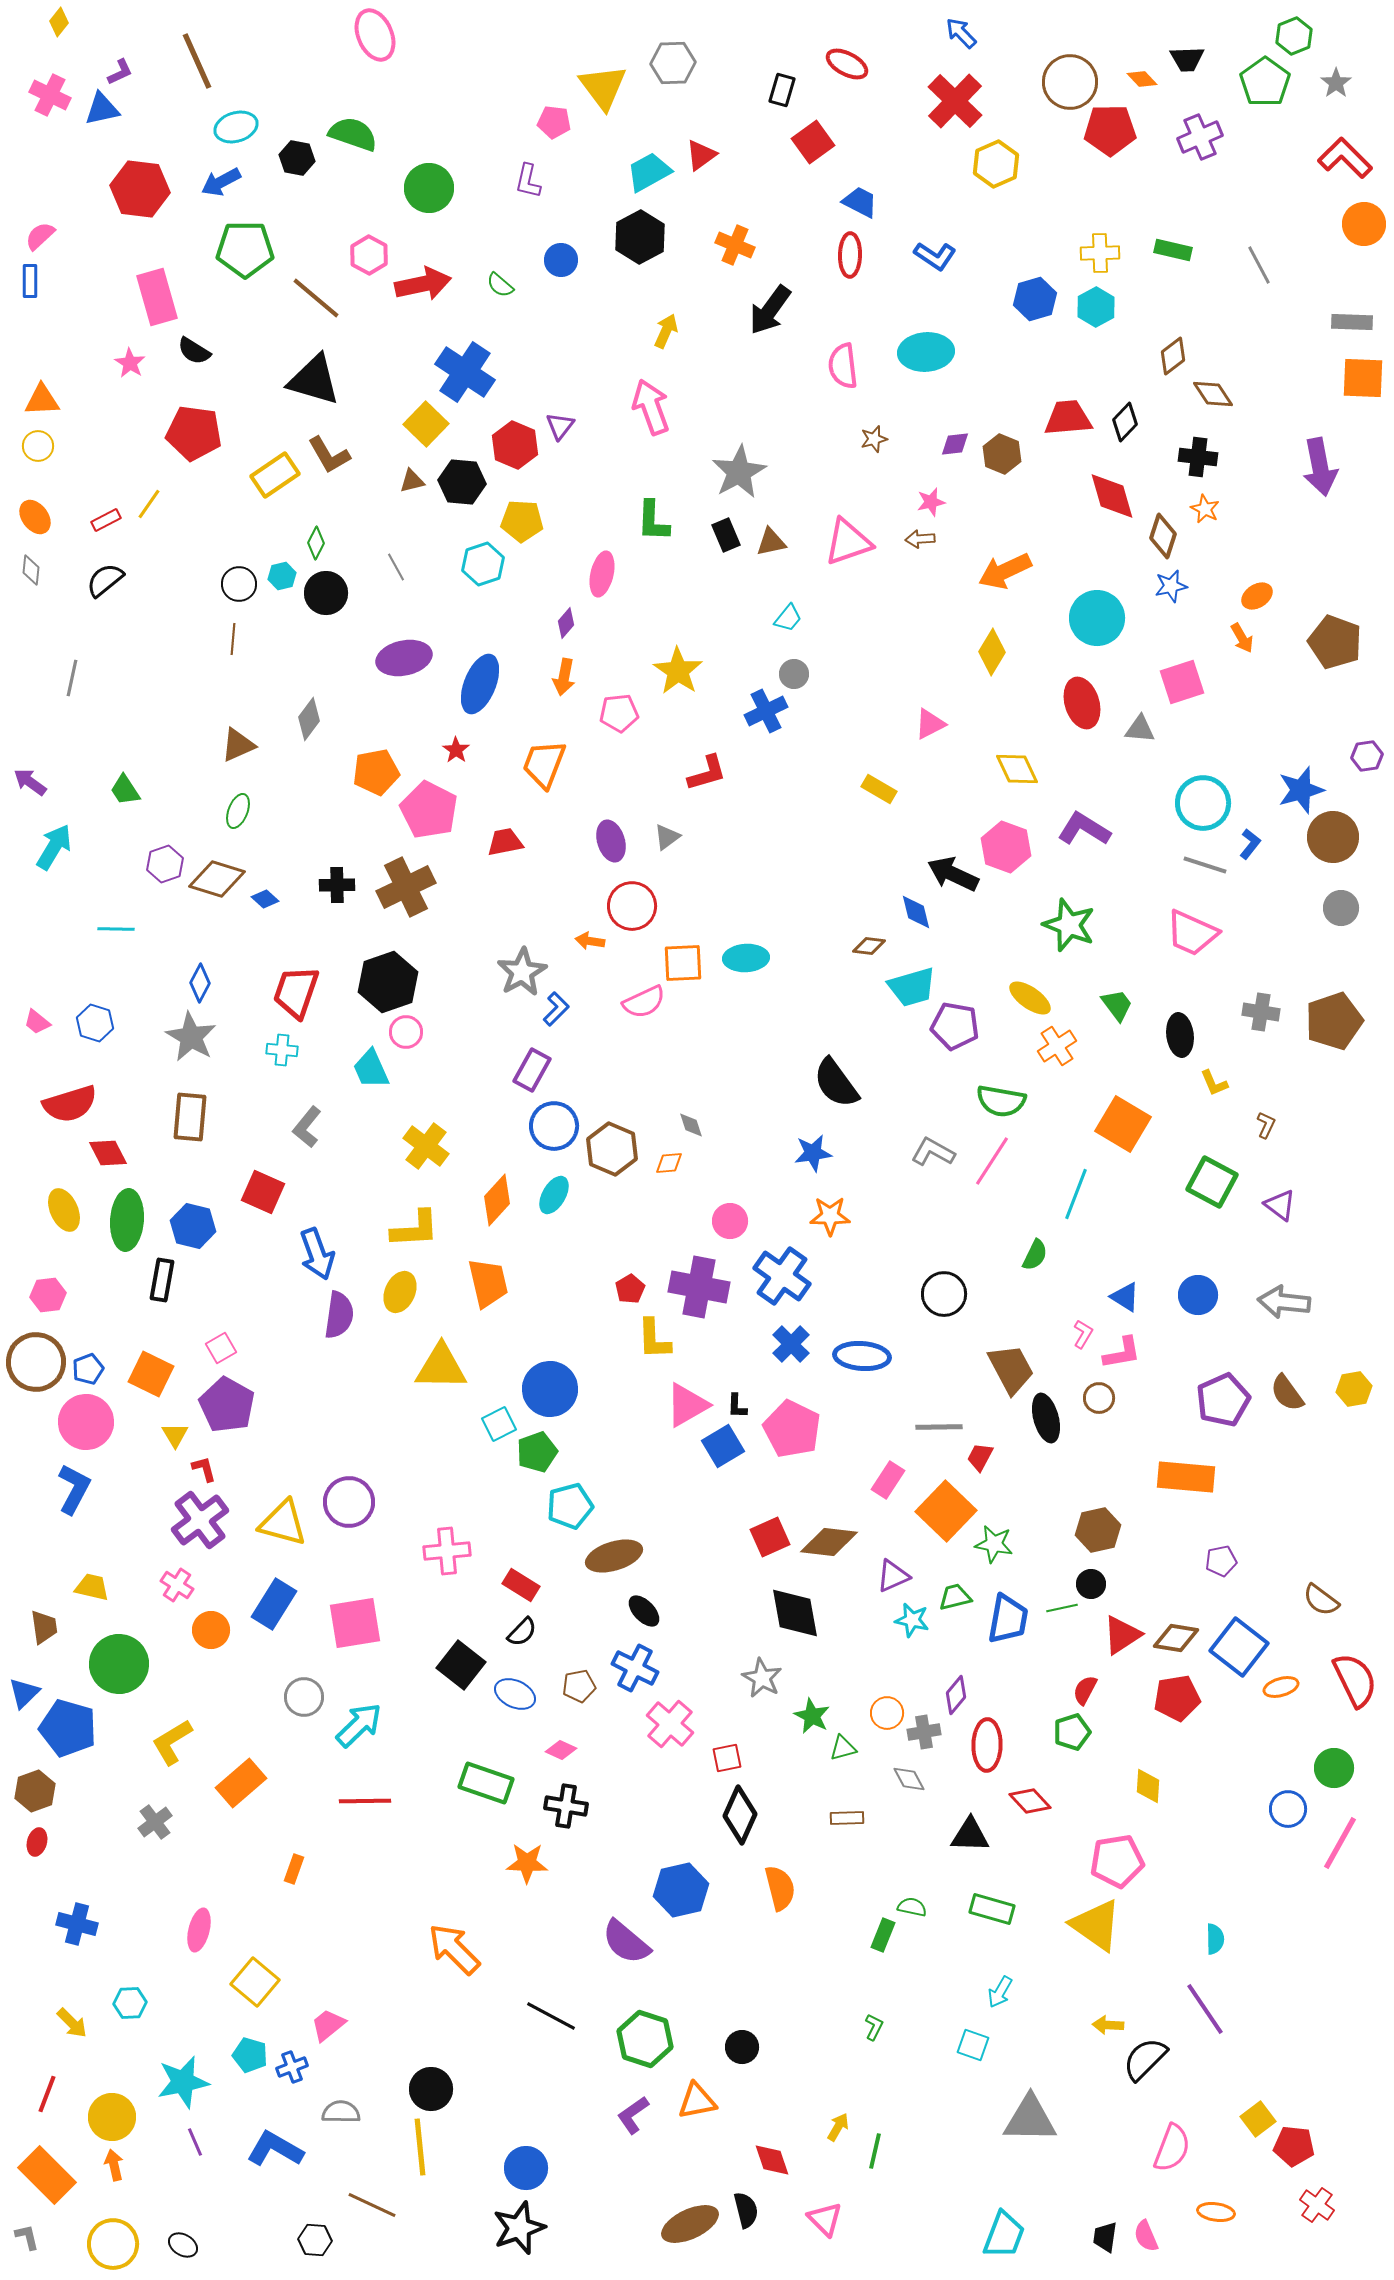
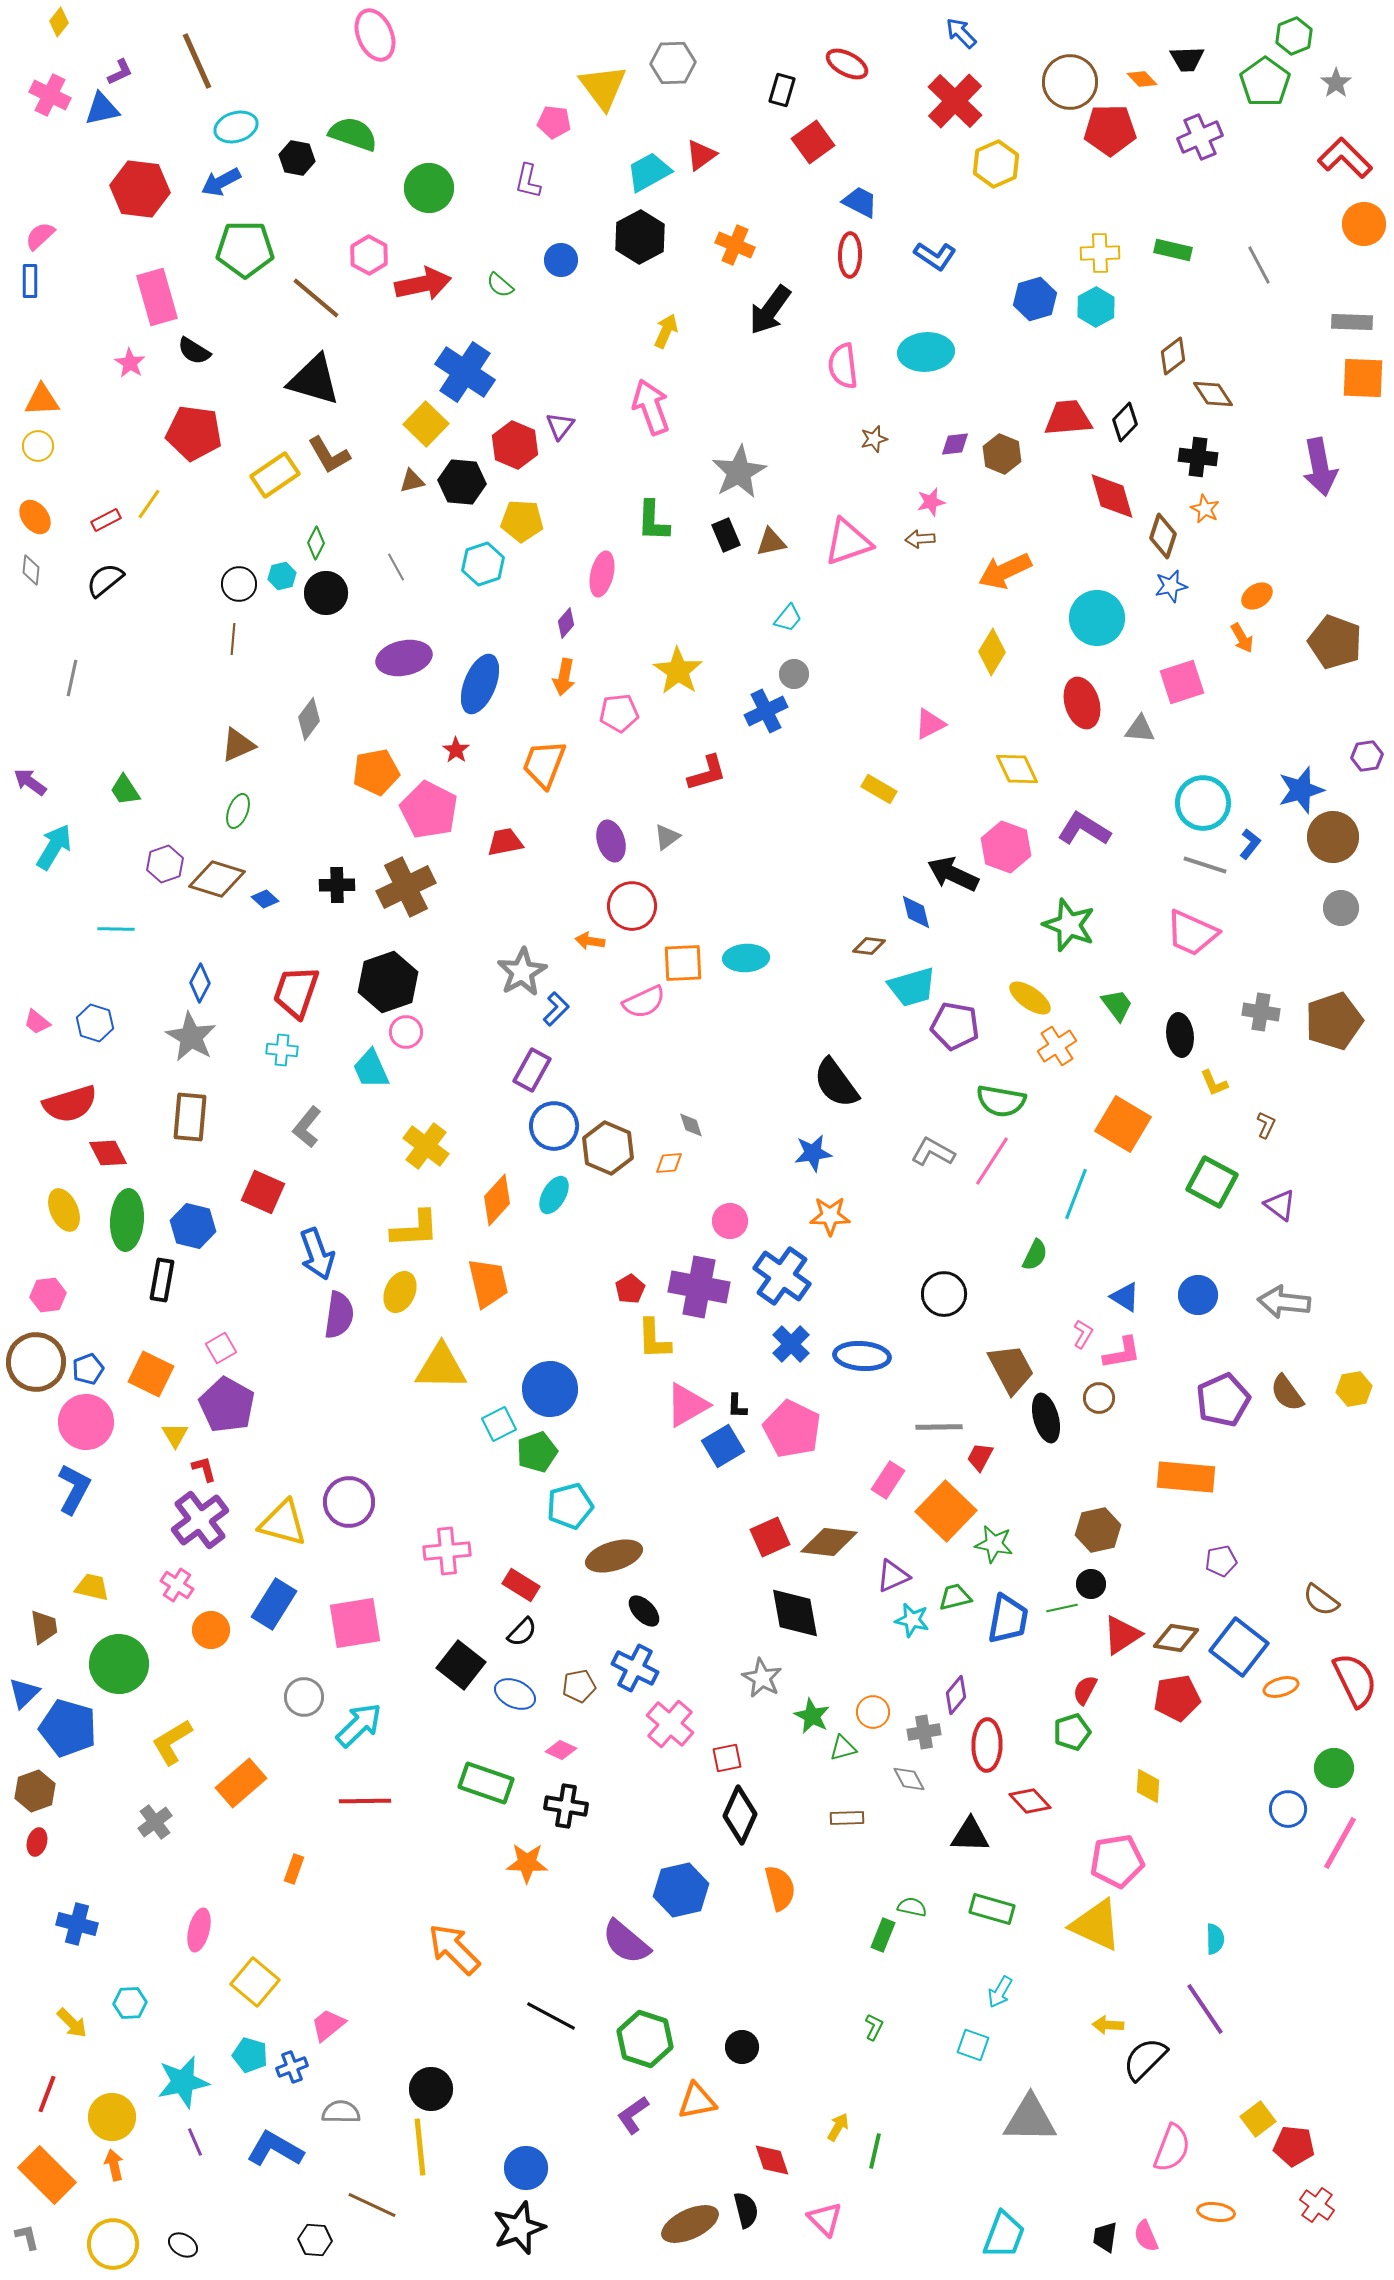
brown hexagon at (612, 1149): moved 4 px left, 1 px up
orange circle at (887, 1713): moved 14 px left, 1 px up
yellow triangle at (1096, 1925): rotated 10 degrees counterclockwise
